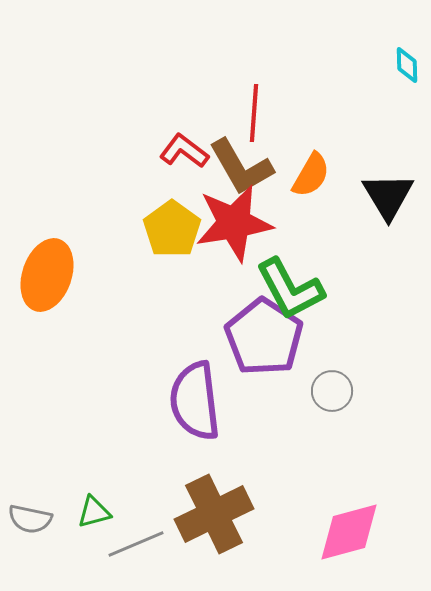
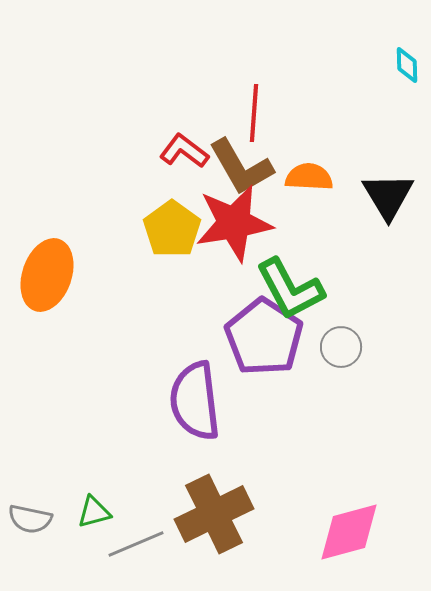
orange semicircle: moved 2 px left, 2 px down; rotated 117 degrees counterclockwise
gray circle: moved 9 px right, 44 px up
